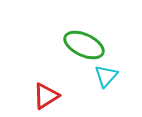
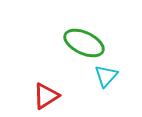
green ellipse: moved 2 px up
